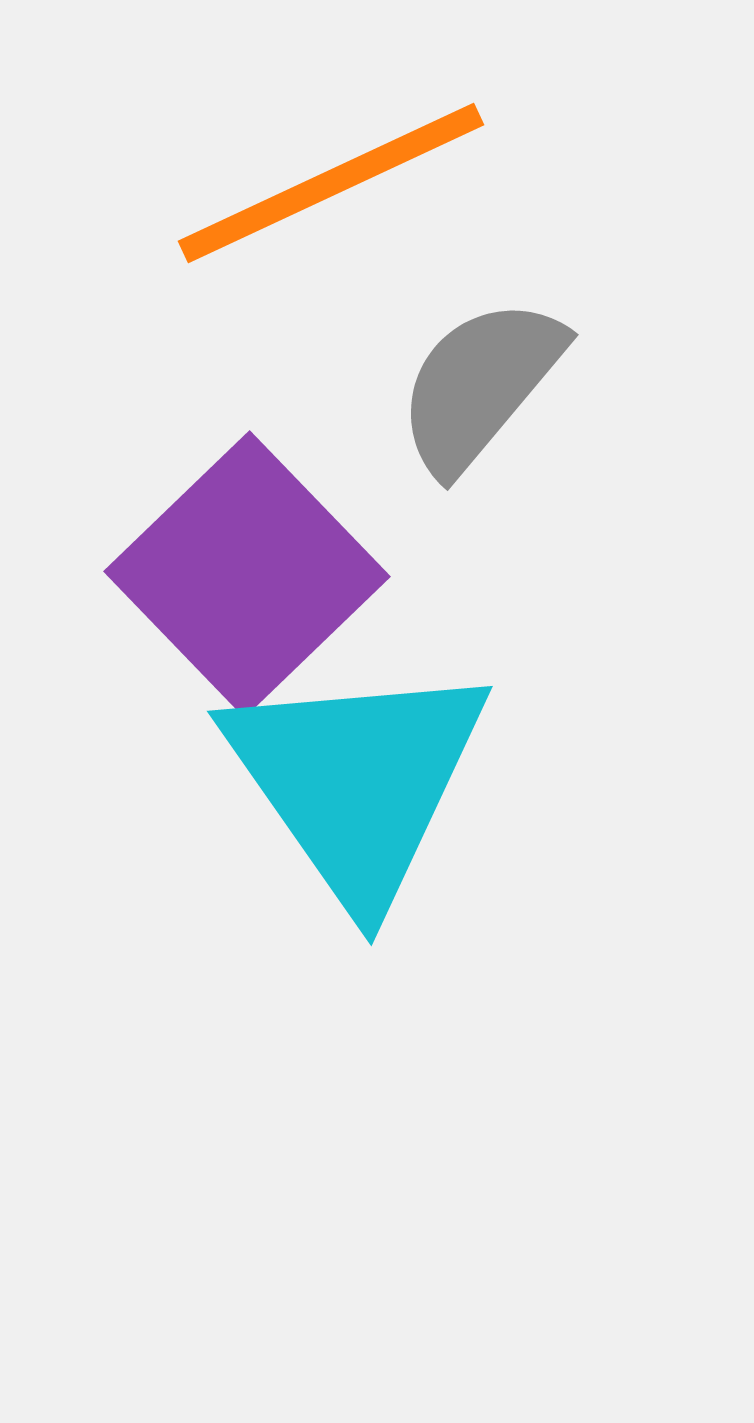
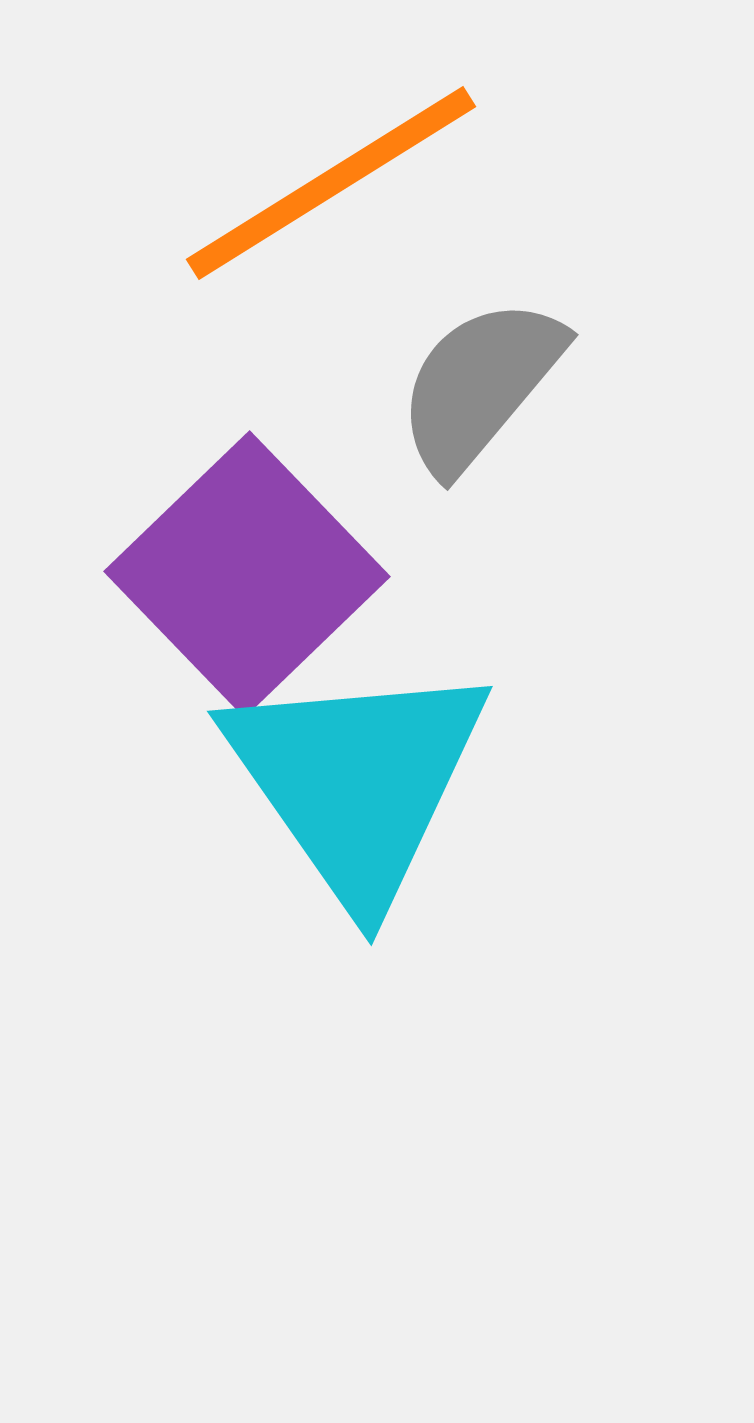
orange line: rotated 7 degrees counterclockwise
